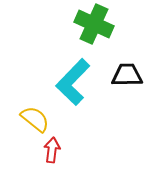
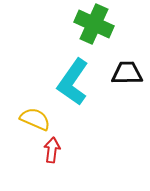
black trapezoid: moved 2 px up
cyan L-shape: rotated 9 degrees counterclockwise
yellow semicircle: rotated 16 degrees counterclockwise
